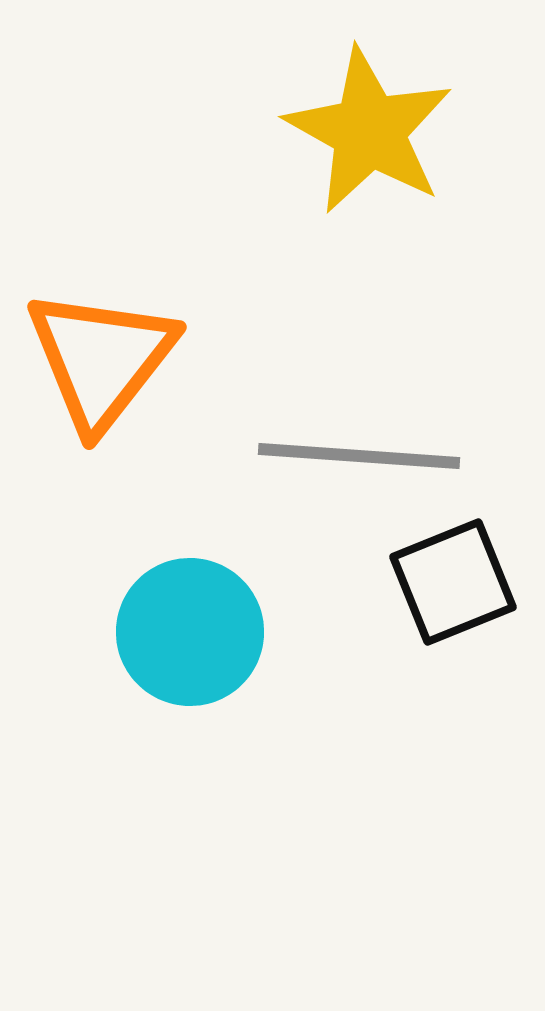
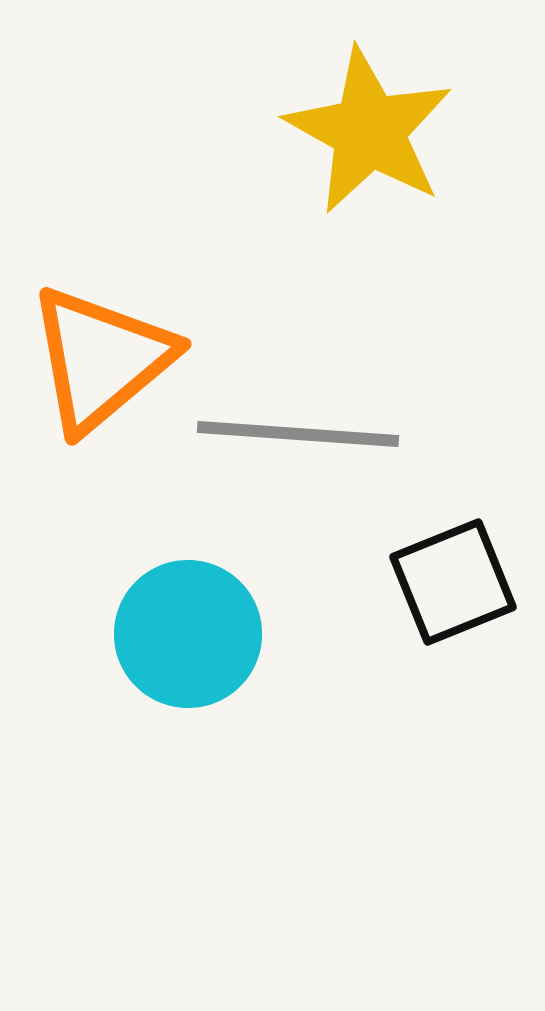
orange triangle: rotated 12 degrees clockwise
gray line: moved 61 px left, 22 px up
cyan circle: moved 2 px left, 2 px down
